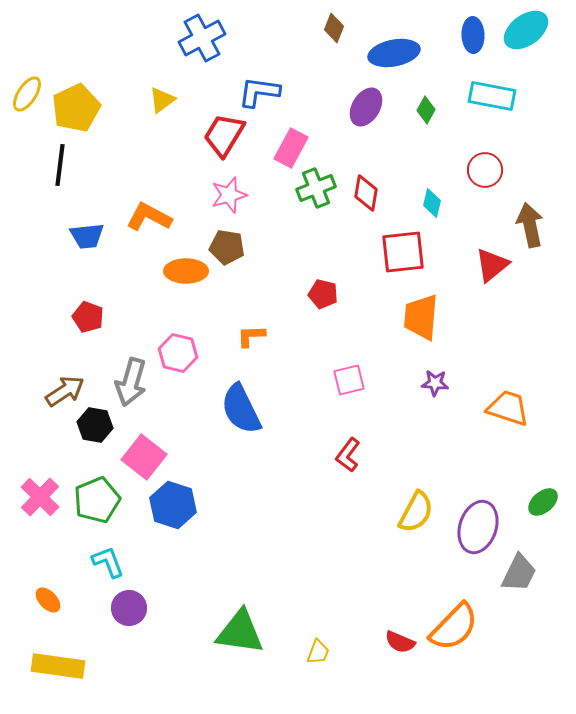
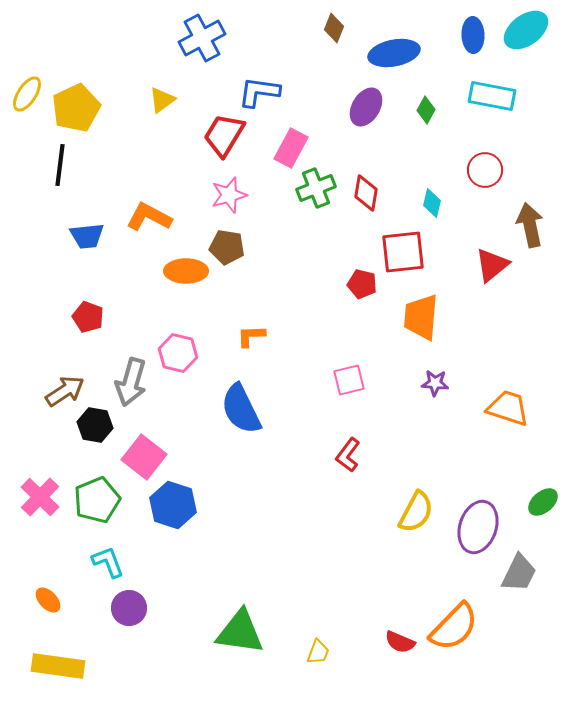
red pentagon at (323, 294): moved 39 px right, 10 px up
